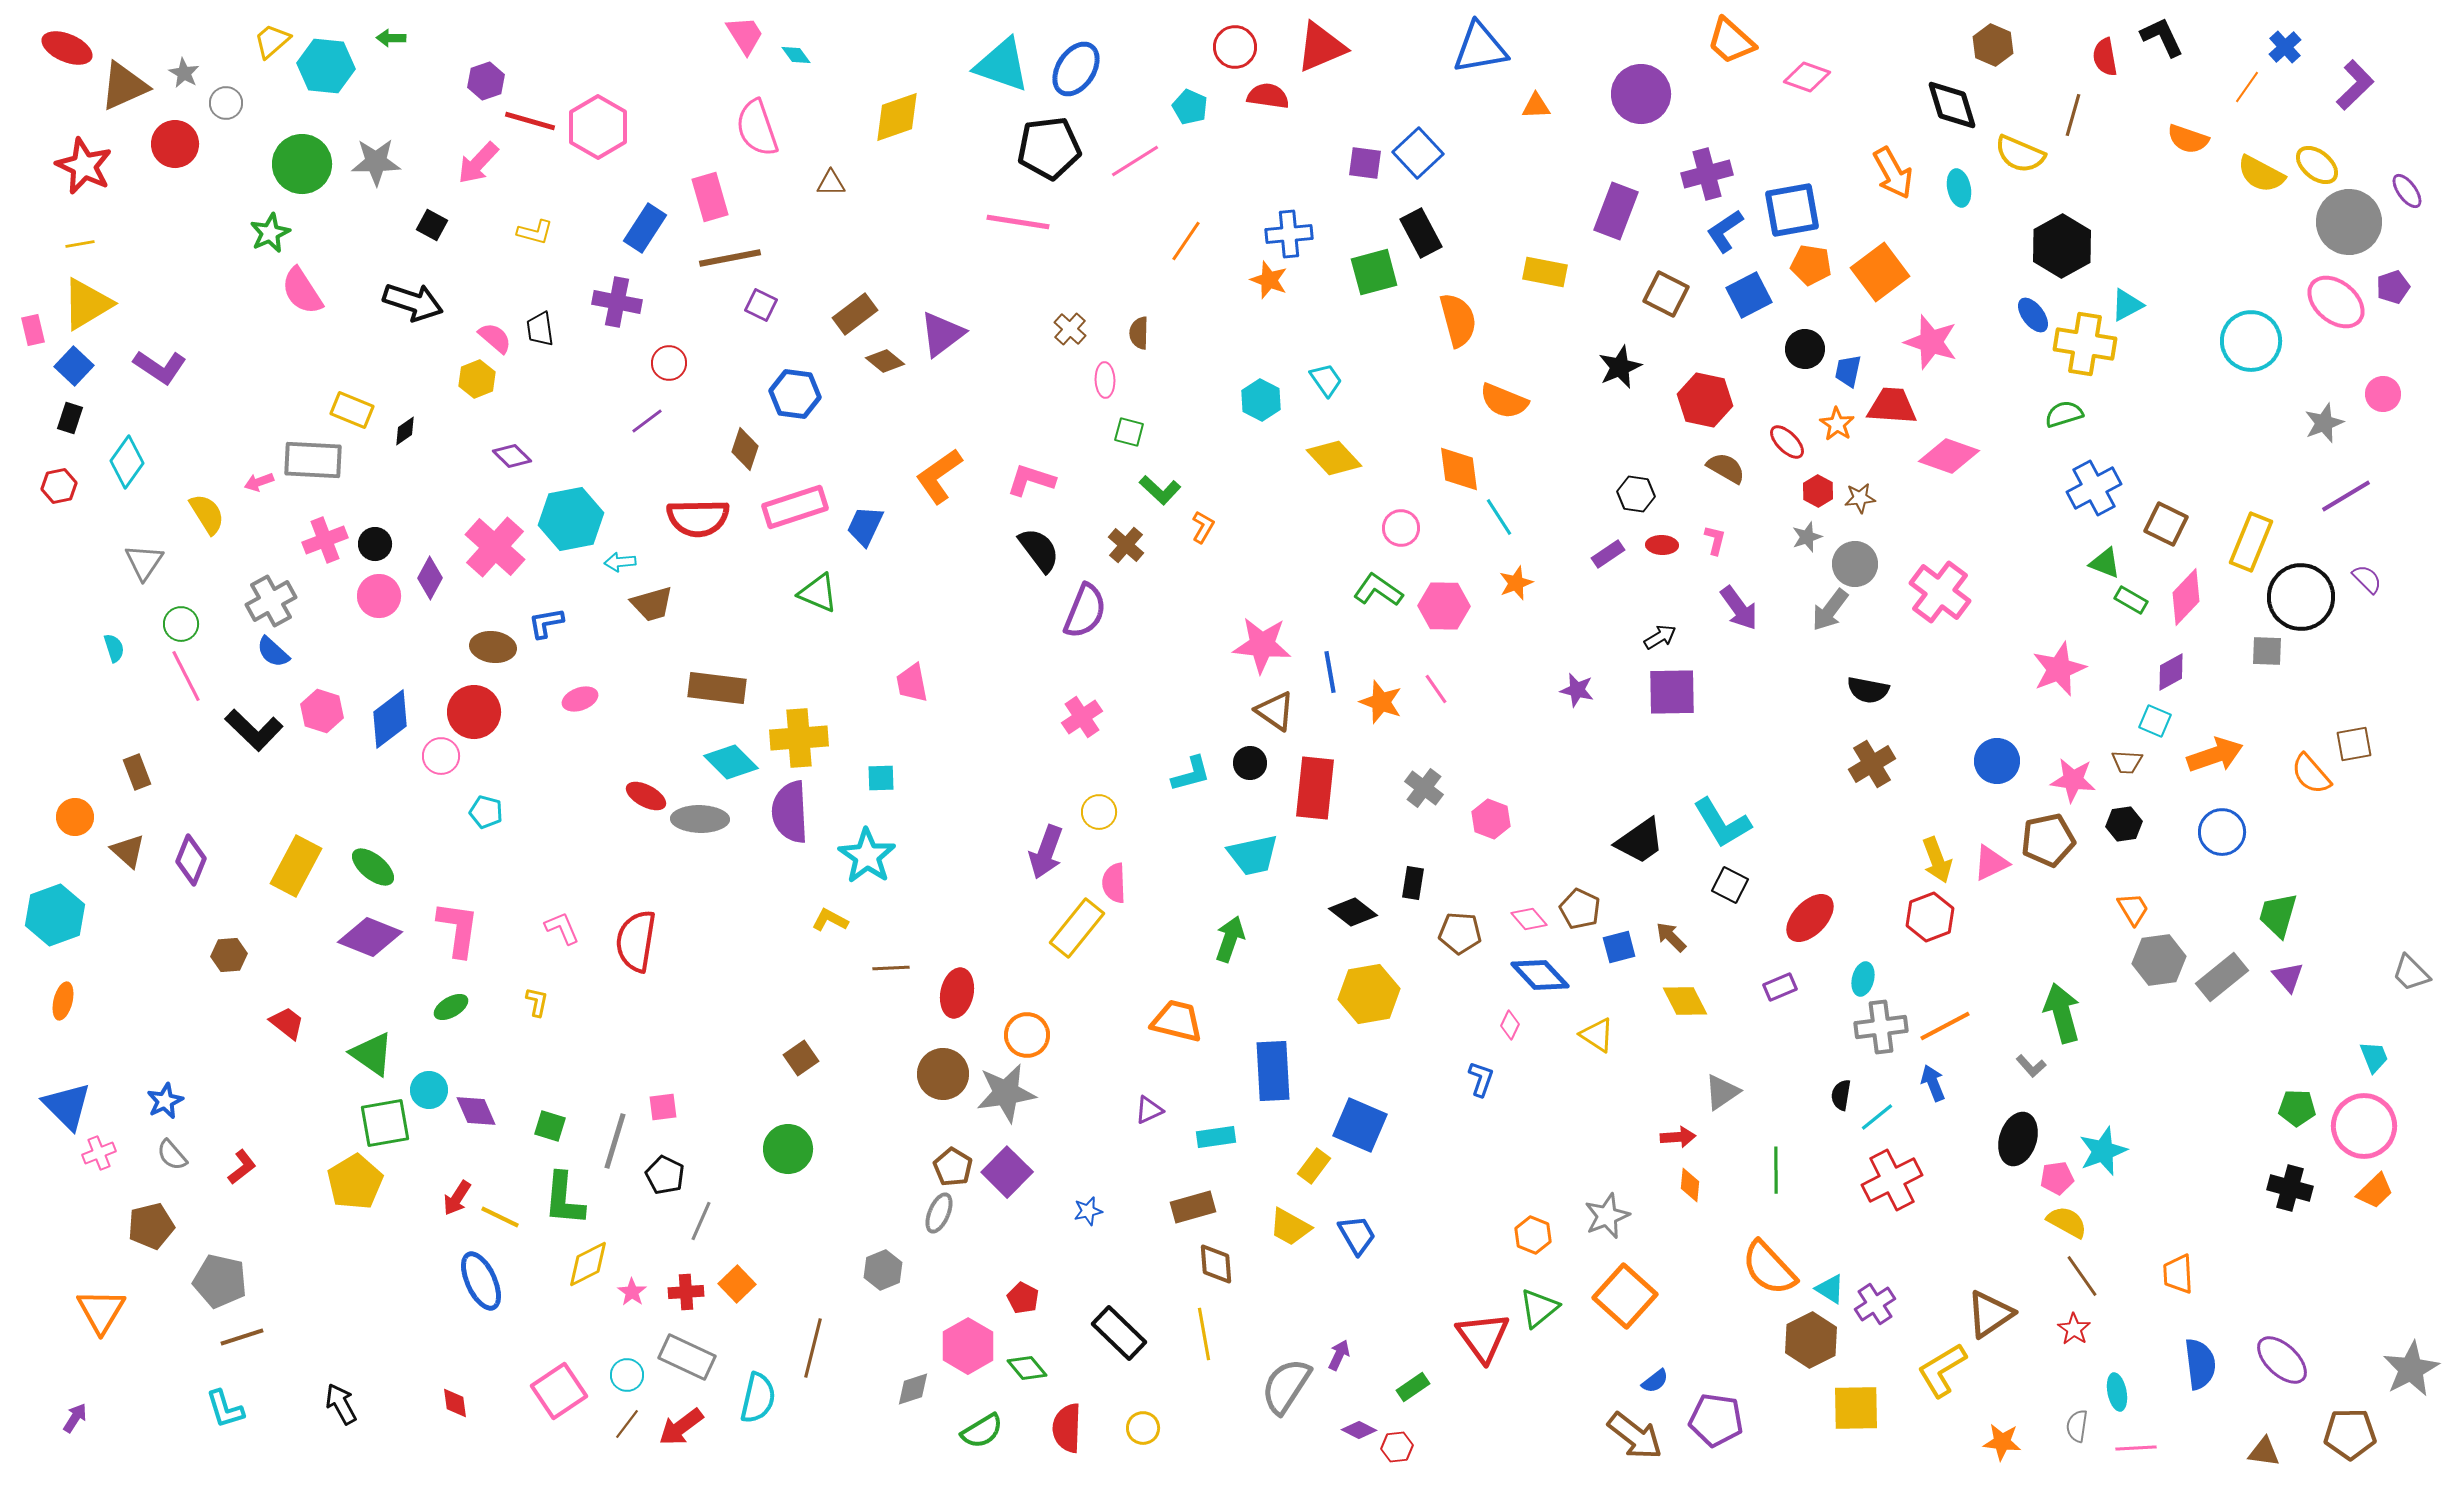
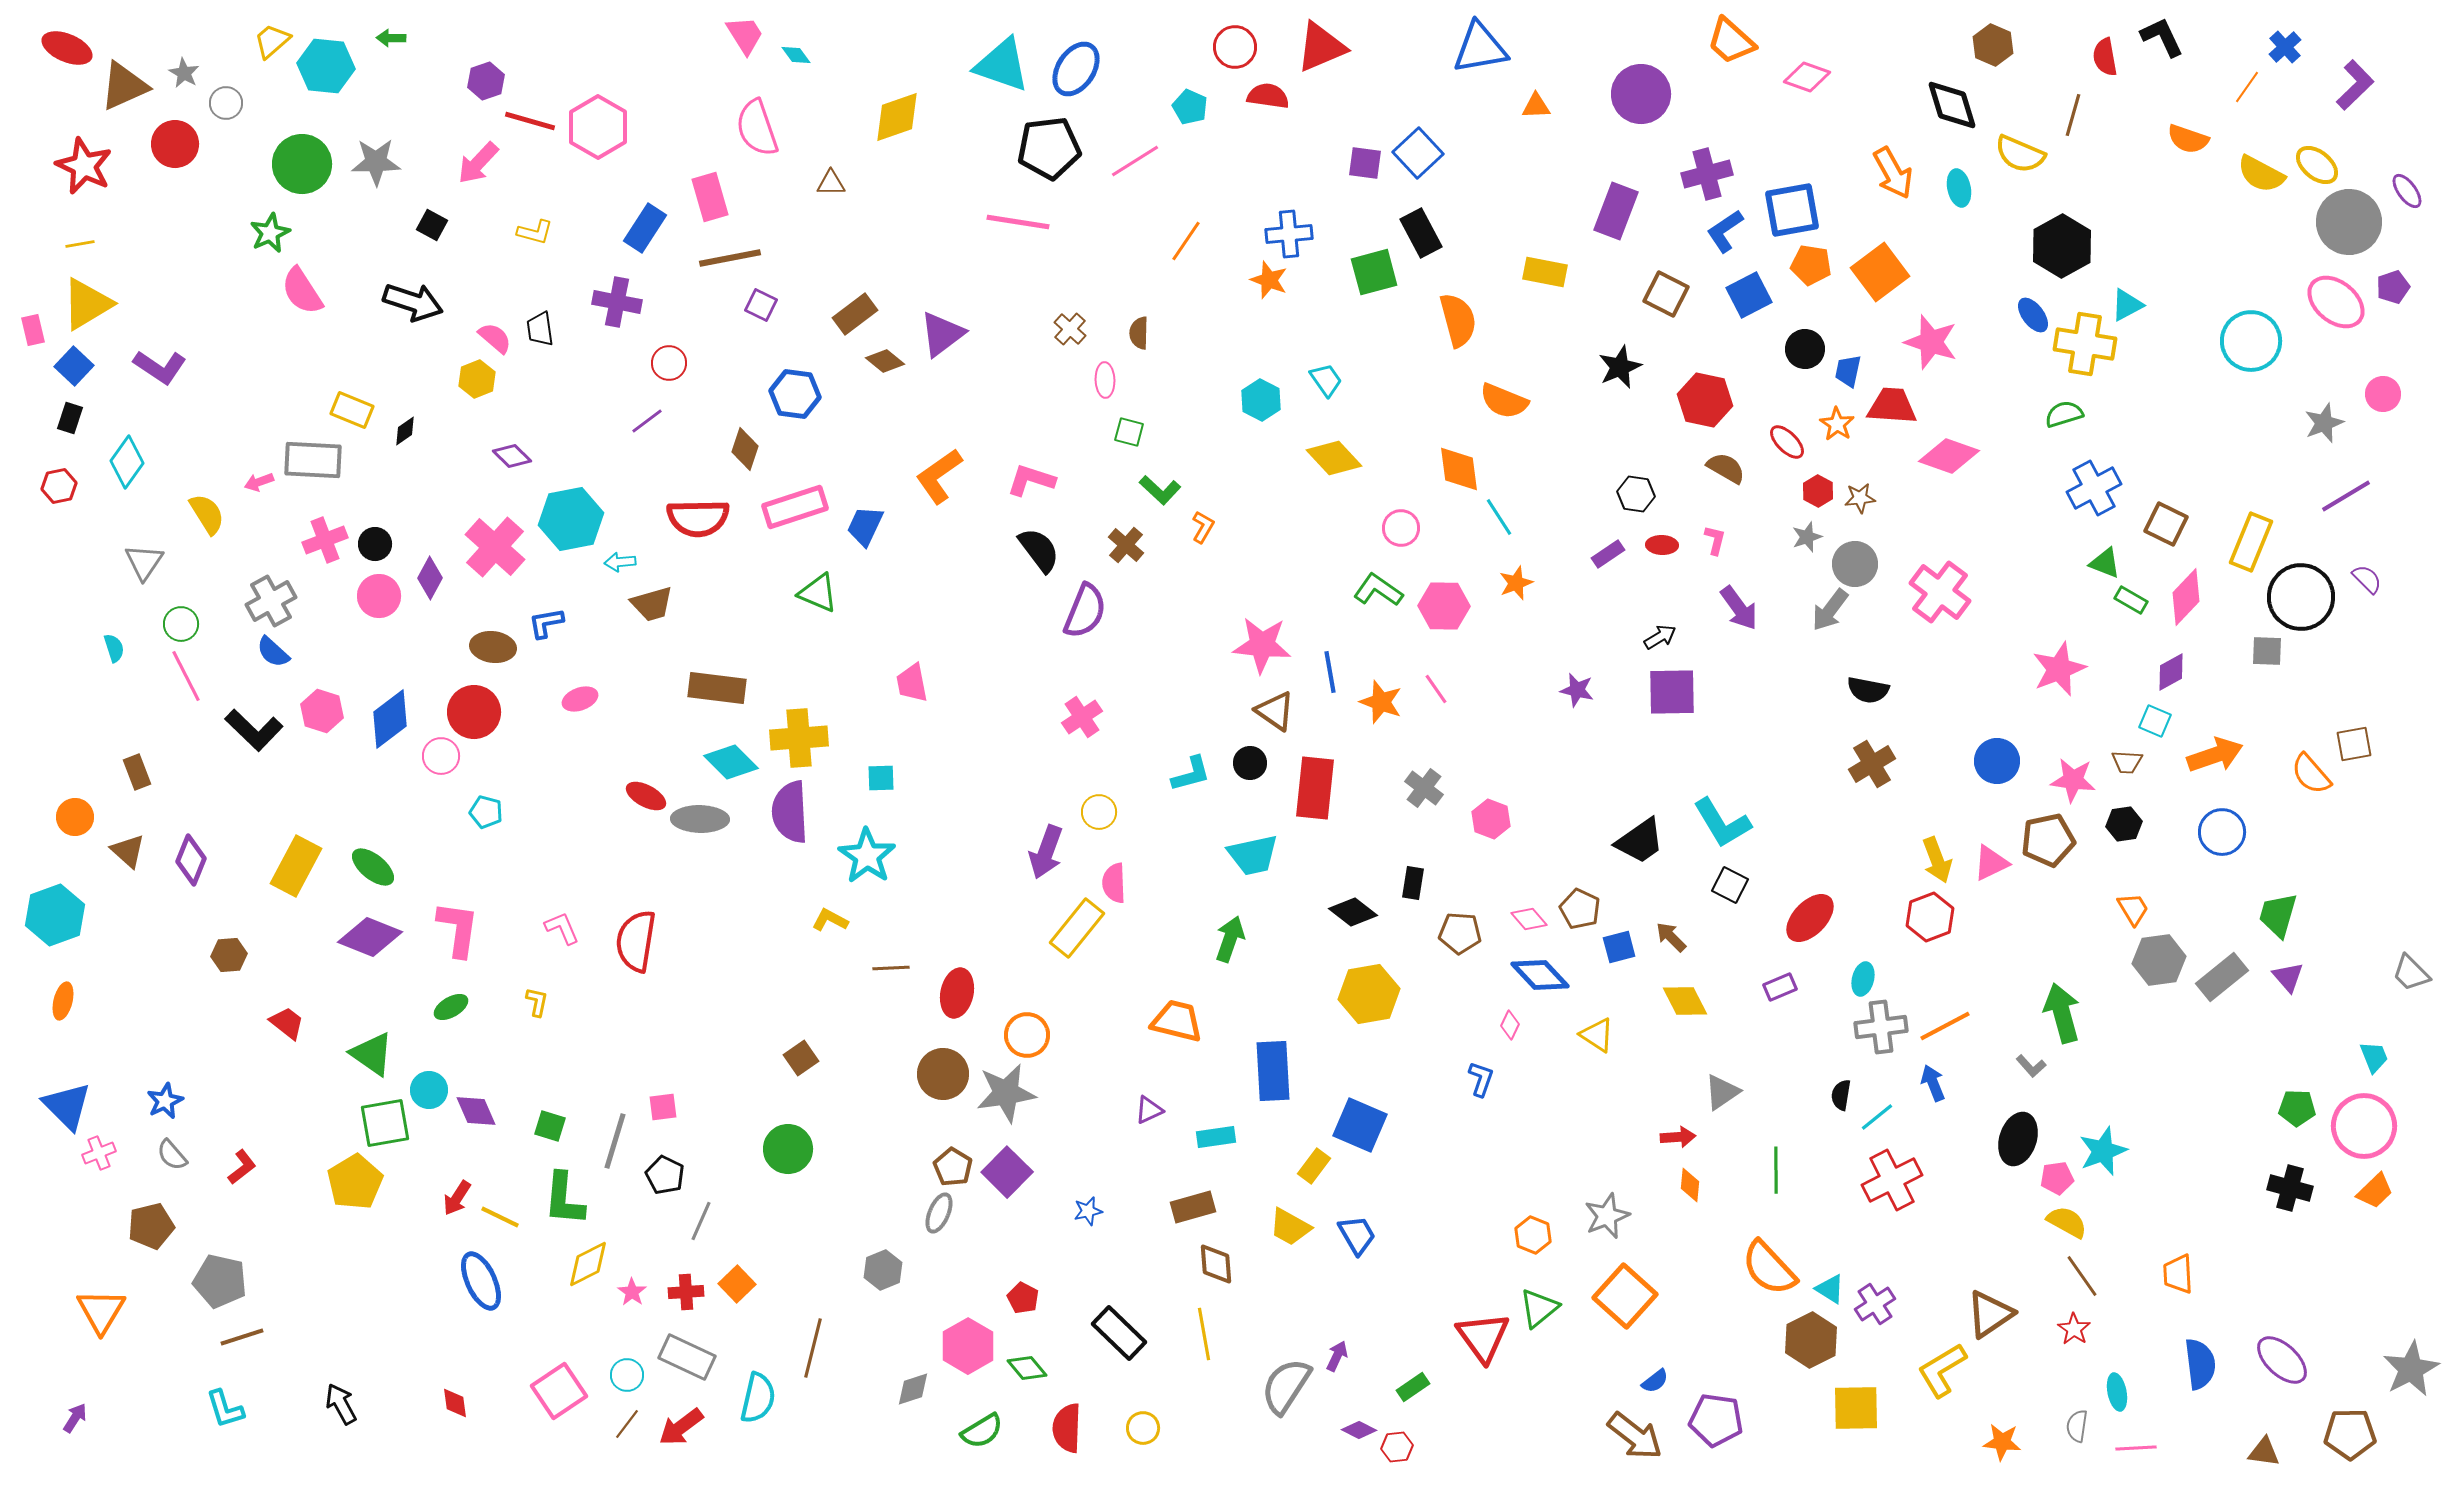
purple arrow at (1339, 1355): moved 2 px left, 1 px down
